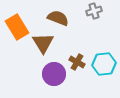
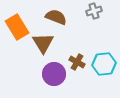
brown semicircle: moved 2 px left, 1 px up
